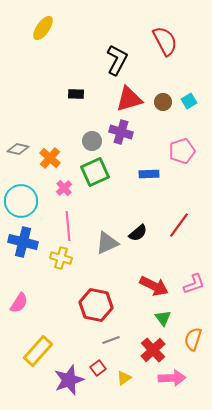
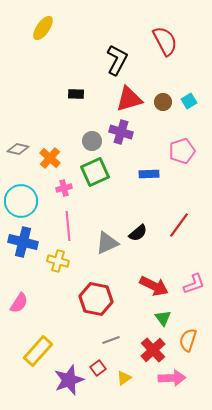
pink cross: rotated 28 degrees clockwise
yellow cross: moved 3 px left, 3 px down
red hexagon: moved 6 px up
orange semicircle: moved 5 px left, 1 px down
